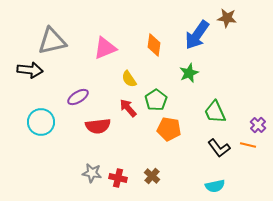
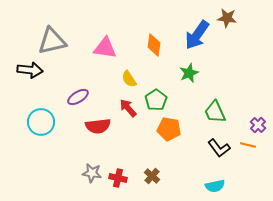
pink triangle: rotated 30 degrees clockwise
